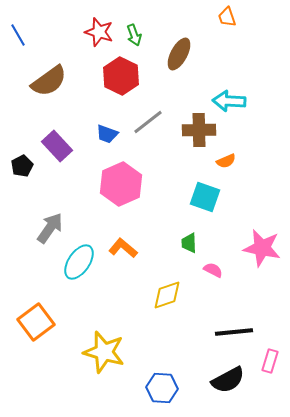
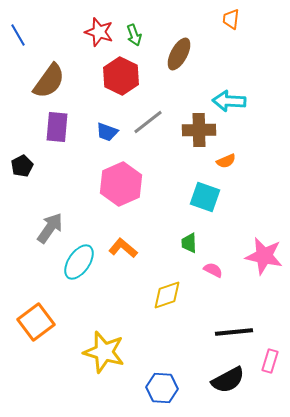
orange trapezoid: moved 4 px right, 2 px down; rotated 25 degrees clockwise
brown semicircle: rotated 18 degrees counterclockwise
blue trapezoid: moved 2 px up
purple rectangle: moved 19 px up; rotated 48 degrees clockwise
pink star: moved 2 px right, 8 px down
